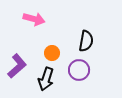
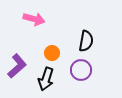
purple circle: moved 2 px right
